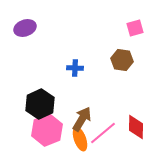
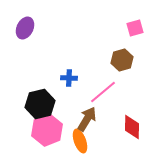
purple ellipse: rotated 45 degrees counterclockwise
brown hexagon: rotated 25 degrees counterclockwise
blue cross: moved 6 px left, 10 px down
black hexagon: rotated 12 degrees clockwise
brown arrow: moved 5 px right
red diamond: moved 4 px left
pink line: moved 41 px up
orange ellipse: moved 2 px down
